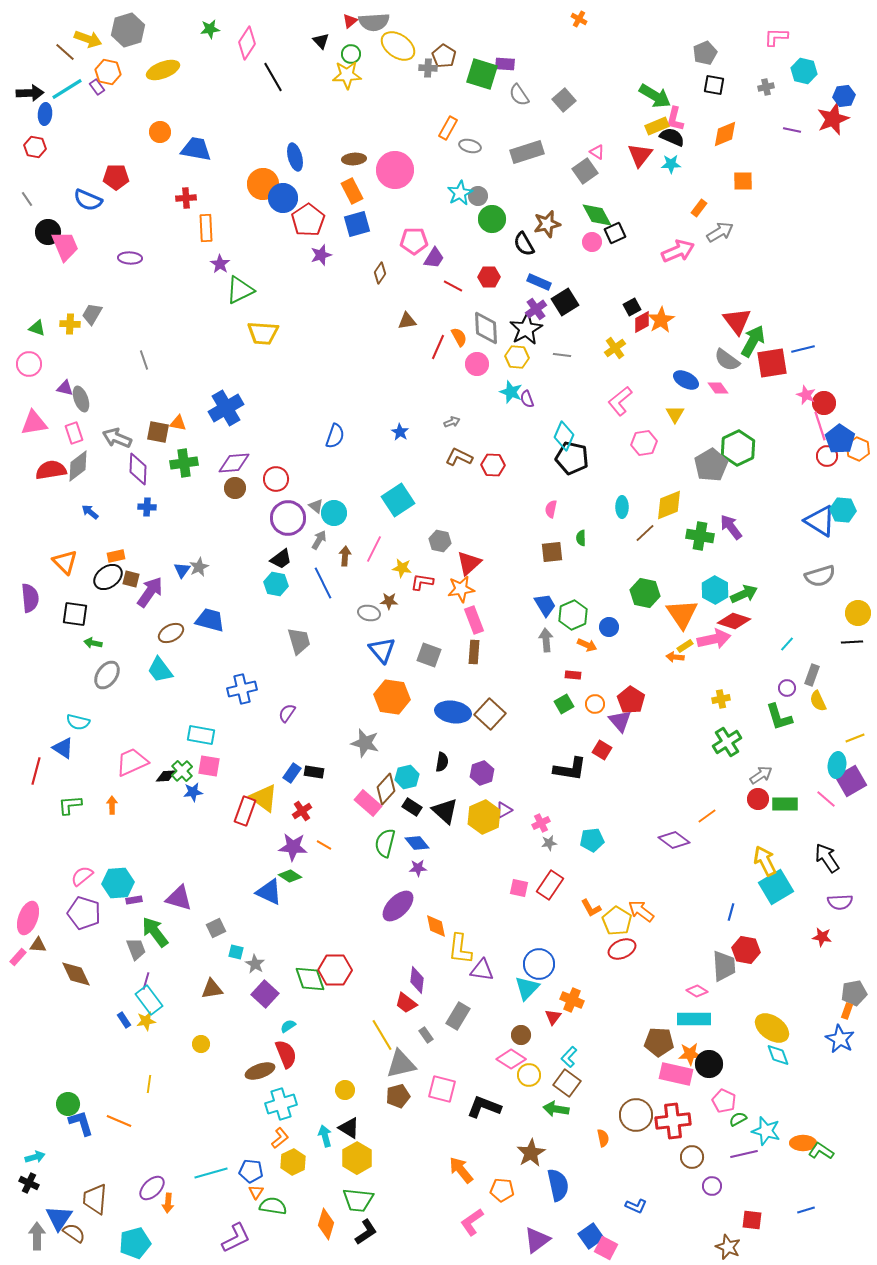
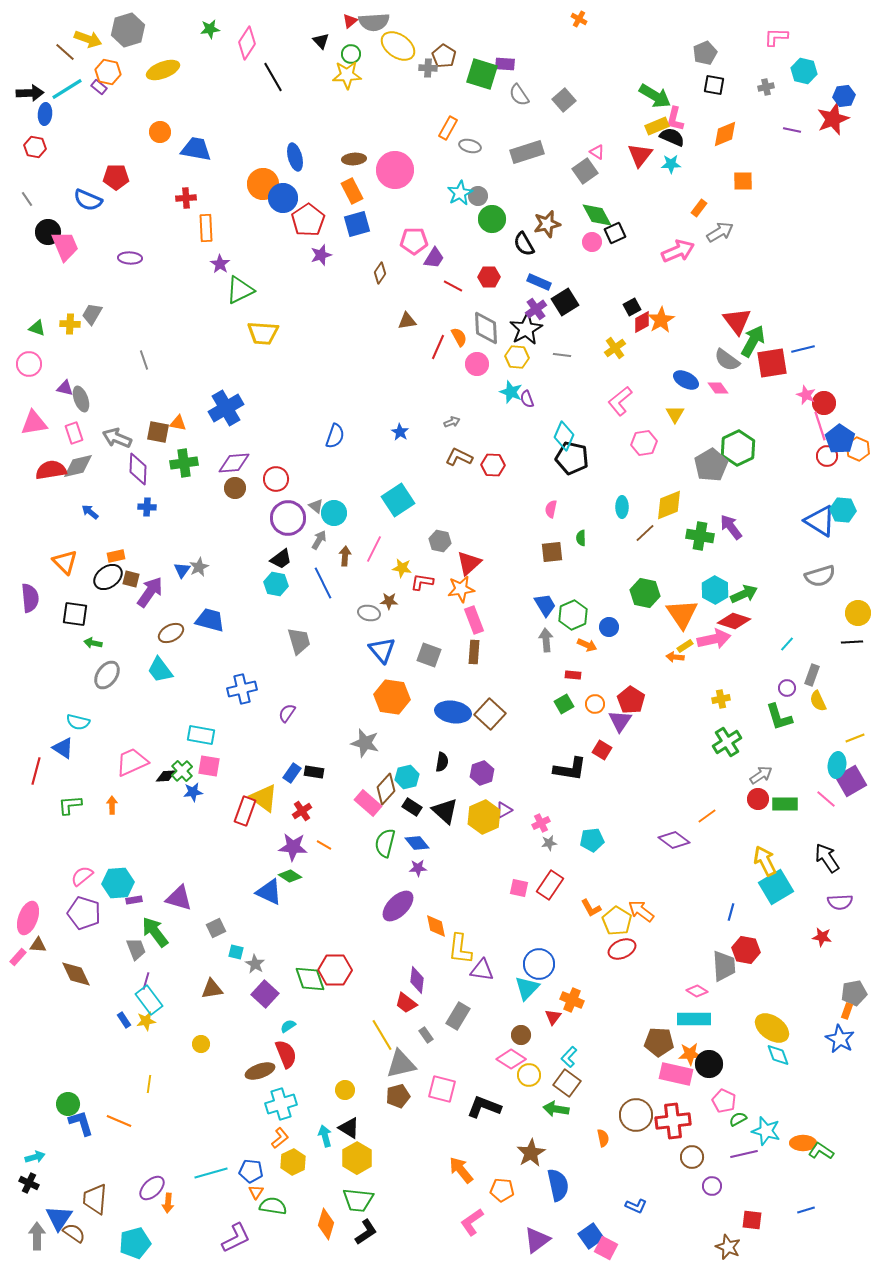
purple rectangle at (97, 87): moved 2 px right; rotated 14 degrees counterclockwise
gray diamond at (78, 466): rotated 24 degrees clockwise
purple triangle at (620, 721): rotated 15 degrees clockwise
